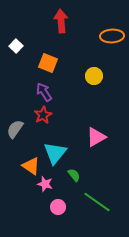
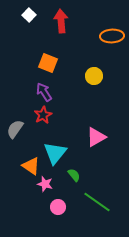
white square: moved 13 px right, 31 px up
